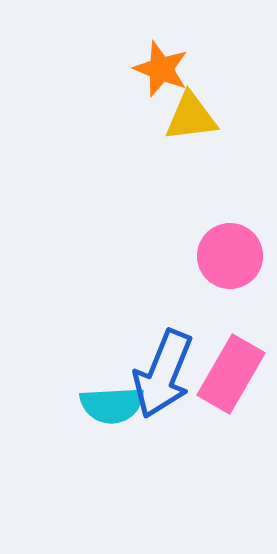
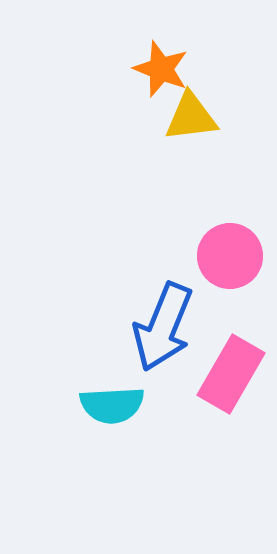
blue arrow: moved 47 px up
